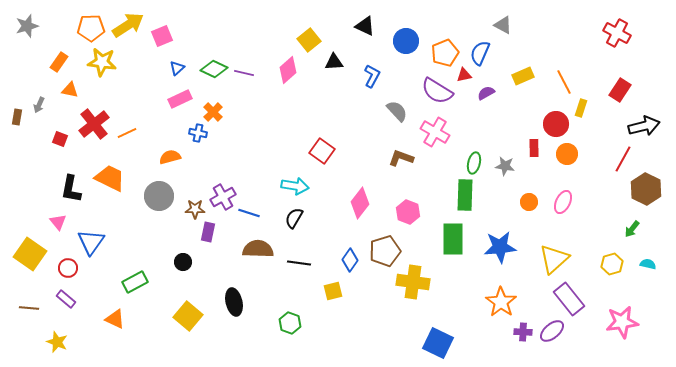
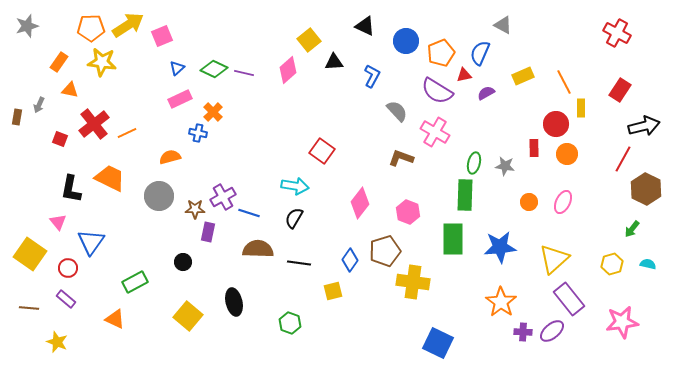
orange pentagon at (445, 53): moved 4 px left
yellow rectangle at (581, 108): rotated 18 degrees counterclockwise
